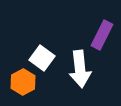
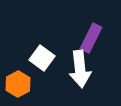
purple rectangle: moved 11 px left, 3 px down
orange hexagon: moved 5 px left, 2 px down
